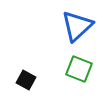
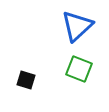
black square: rotated 12 degrees counterclockwise
